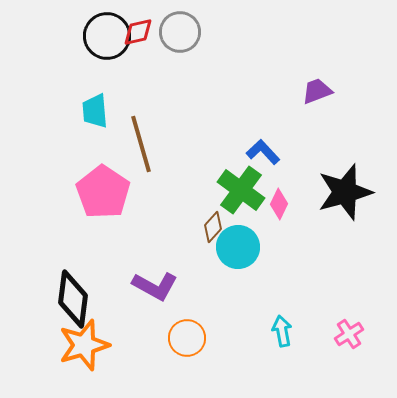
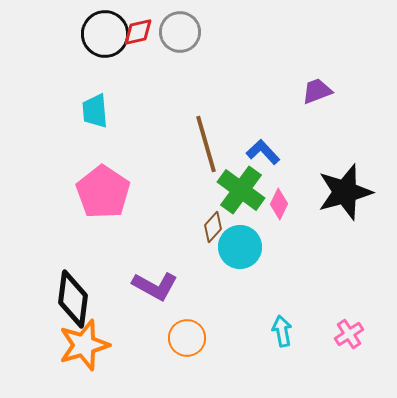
black circle: moved 2 px left, 2 px up
brown line: moved 65 px right
cyan circle: moved 2 px right
